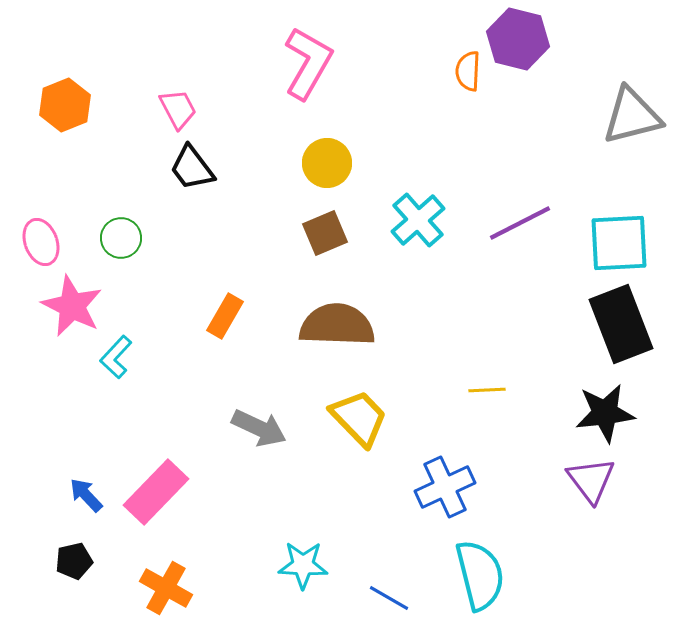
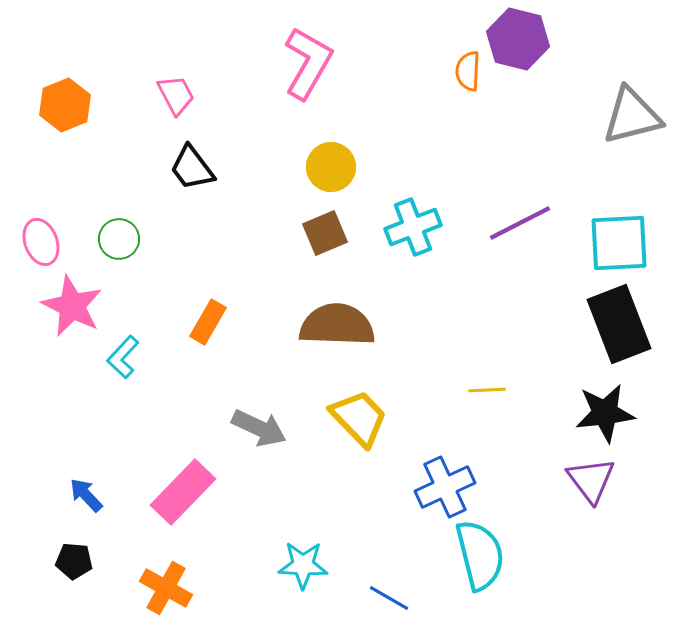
pink trapezoid: moved 2 px left, 14 px up
yellow circle: moved 4 px right, 4 px down
cyan cross: moved 5 px left, 7 px down; rotated 20 degrees clockwise
green circle: moved 2 px left, 1 px down
orange rectangle: moved 17 px left, 6 px down
black rectangle: moved 2 px left
cyan L-shape: moved 7 px right
pink rectangle: moved 27 px right
black pentagon: rotated 18 degrees clockwise
cyan semicircle: moved 20 px up
